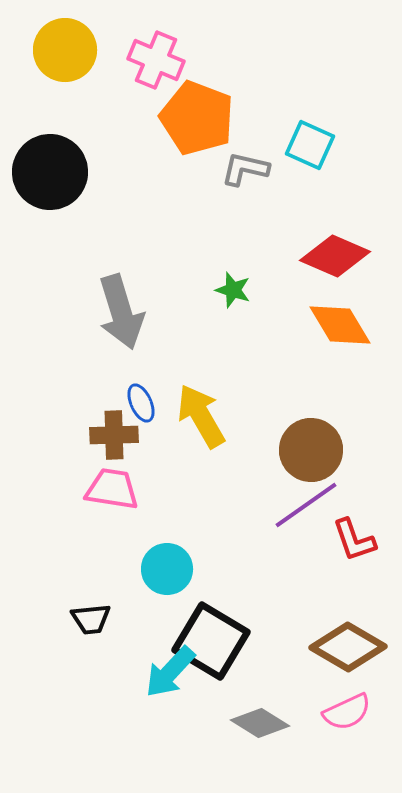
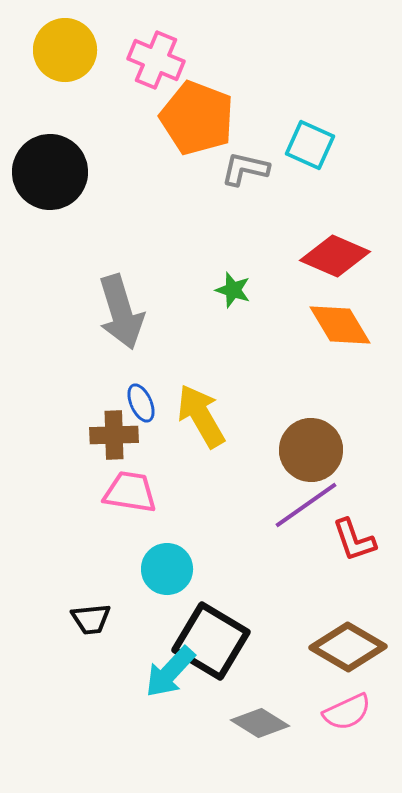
pink trapezoid: moved 18 px right, 3 px down
